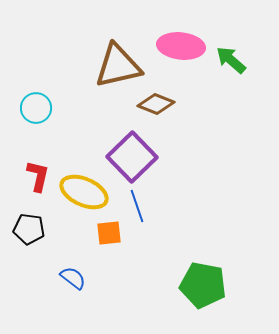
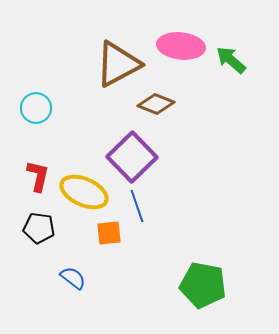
brown triangle: moved 2 px up; rotated 15 degrees counterclockwise
black pentagon: moved 10 px right, 1 px up
